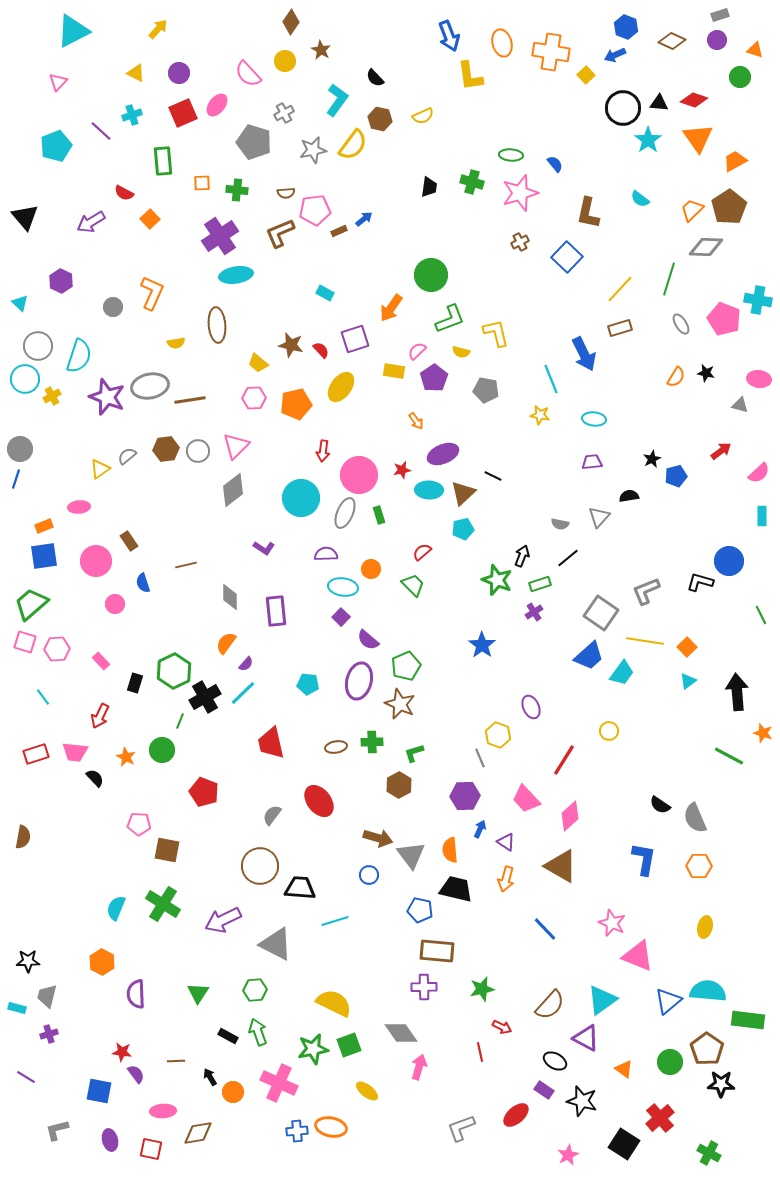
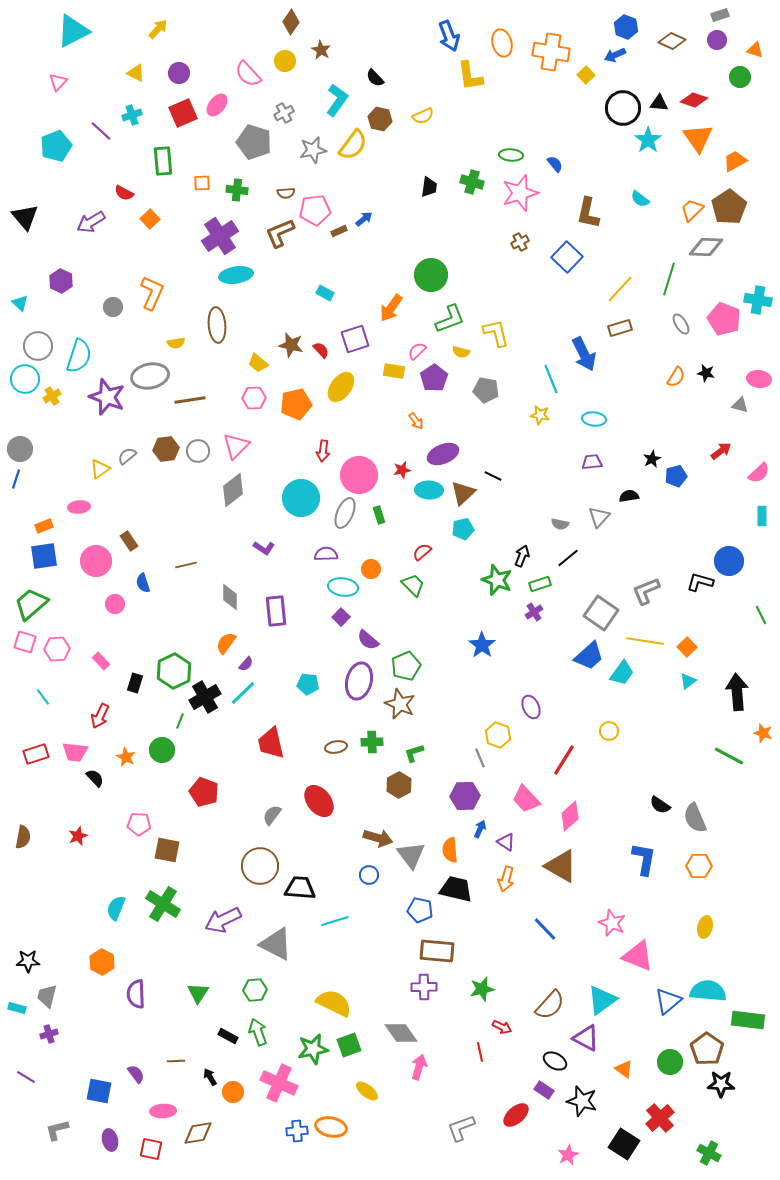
gray ellipse at (150, 386): moved 10 px up
red star at (122, 1052): moved 44 px left, 216 px up; rotated 30 degrees counterclockwise
